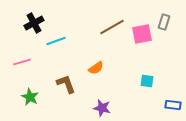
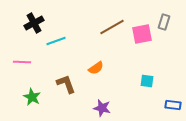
pink line: rotated 18 degrees clockwise
green star: moved 2 px right
